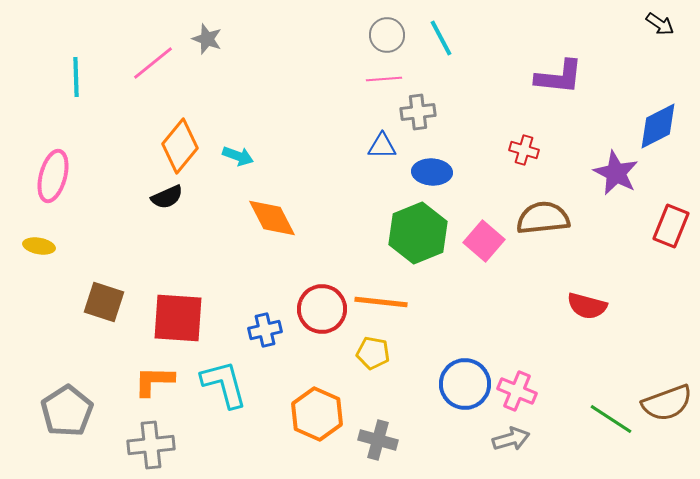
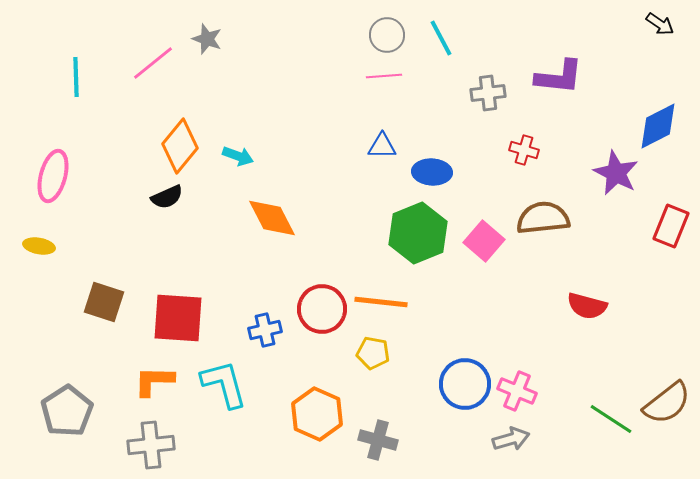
pink line at (384, 79): moved 3 px up
gray cross at (418, 112): moved 70 px right, 19 px up
brown semicircle at (667, 403): rotated 18 degrees counterclockwise
